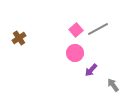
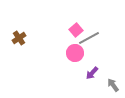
gray line: moved 9 px left, 9 px down
purple arrow: moved 1 px right, 3 px down
